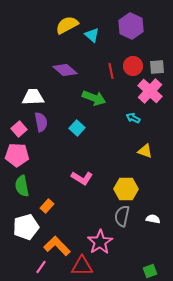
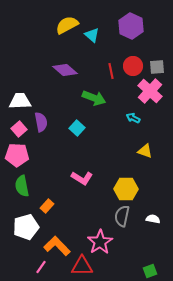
white trapezoid: moved 13 px left, 4 px down
